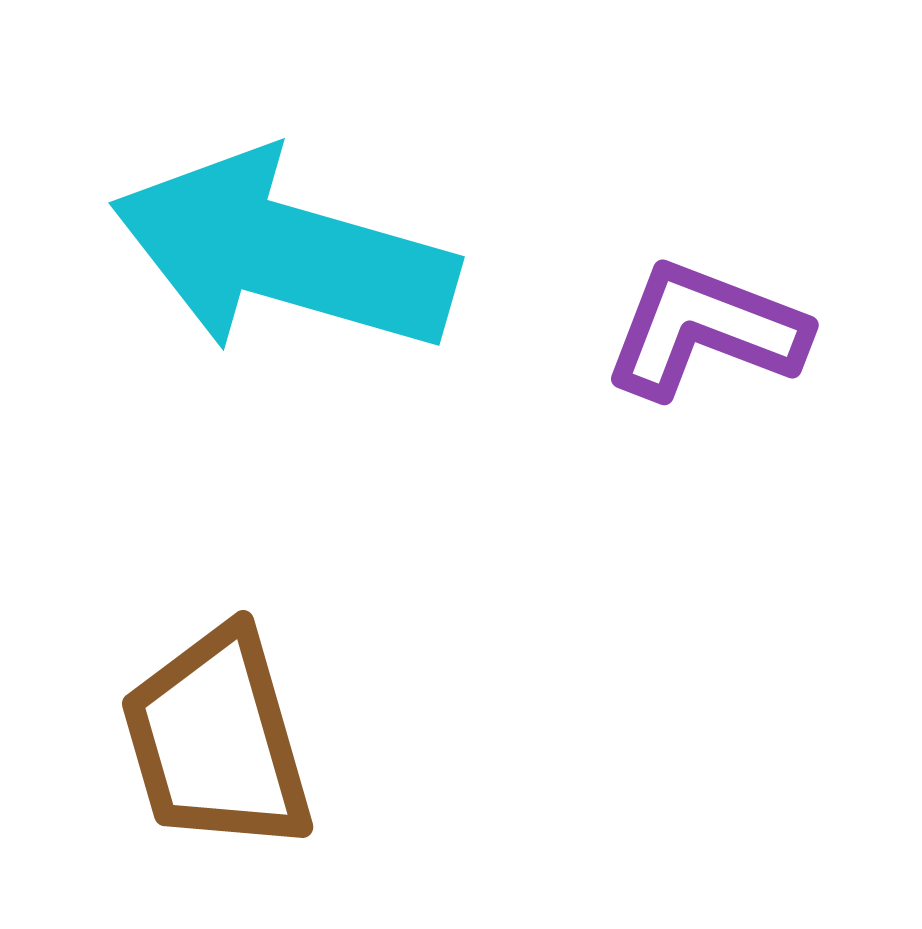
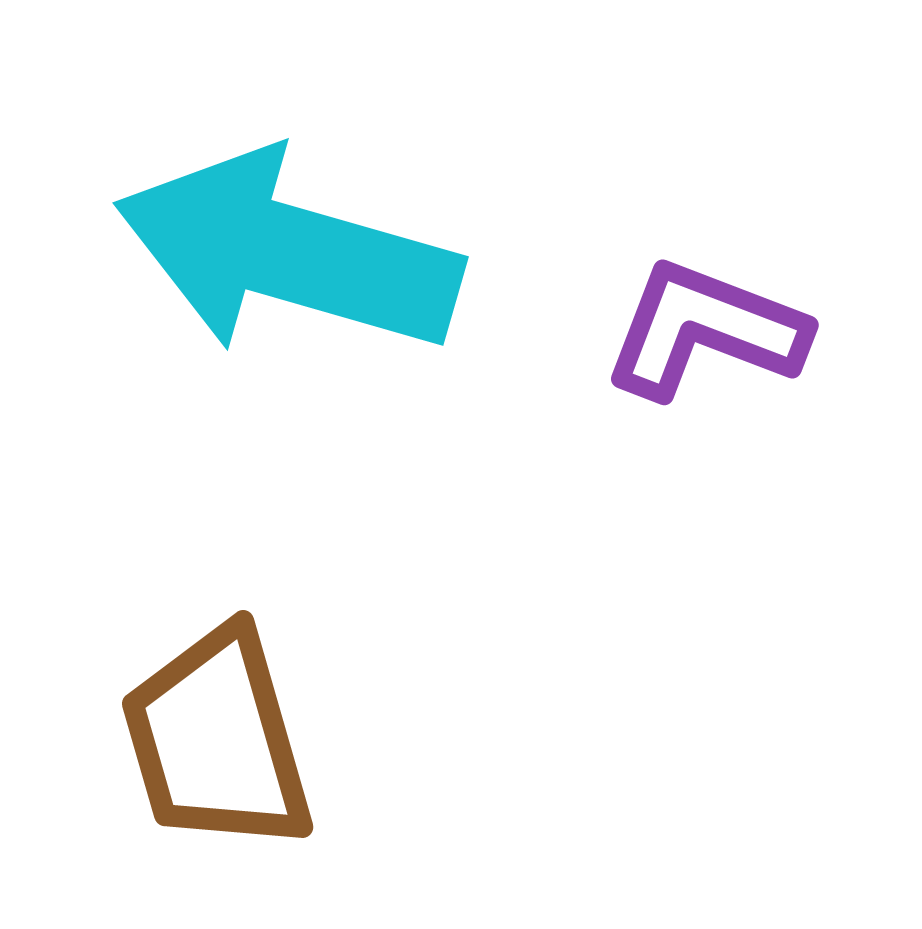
cyan arrow: moved 4 px right
